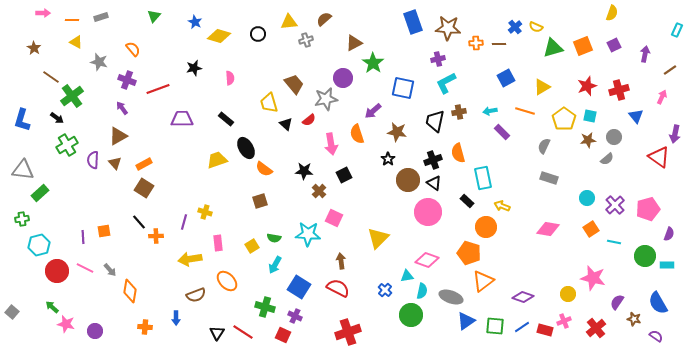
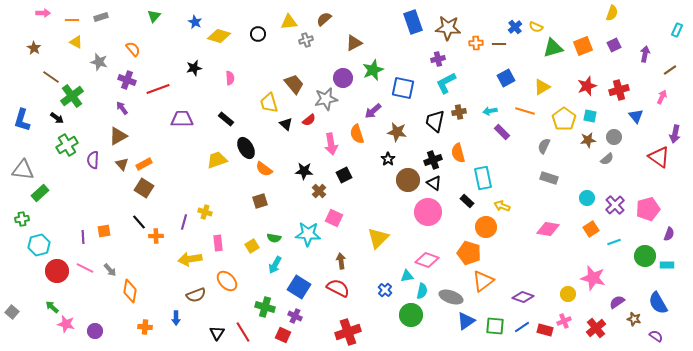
green star at (373, 63): moved 7 px down; rotated 15 degrees clockwise
brown triangle at (115, 163): moved 7 px right, 1 px down
cyan line at (614, 242): rotated 32 degrees counterclockwise
purple semicircle at (617, 302): rotated 21 degrees clockwise
red line at (243, 332): rotated 25 degrees clockwise
